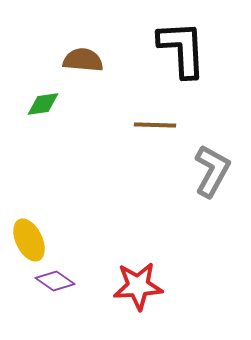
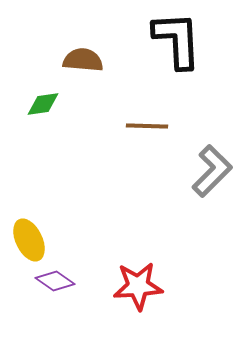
black L-shape: moved 5 px left, 9 px up
brown line: moved 8 px left, 1 px down
gray L-shape: rotated 16 degrees clockwise
